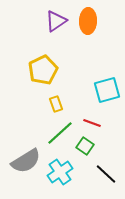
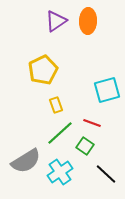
yellow rectangle: moved 1 px down
